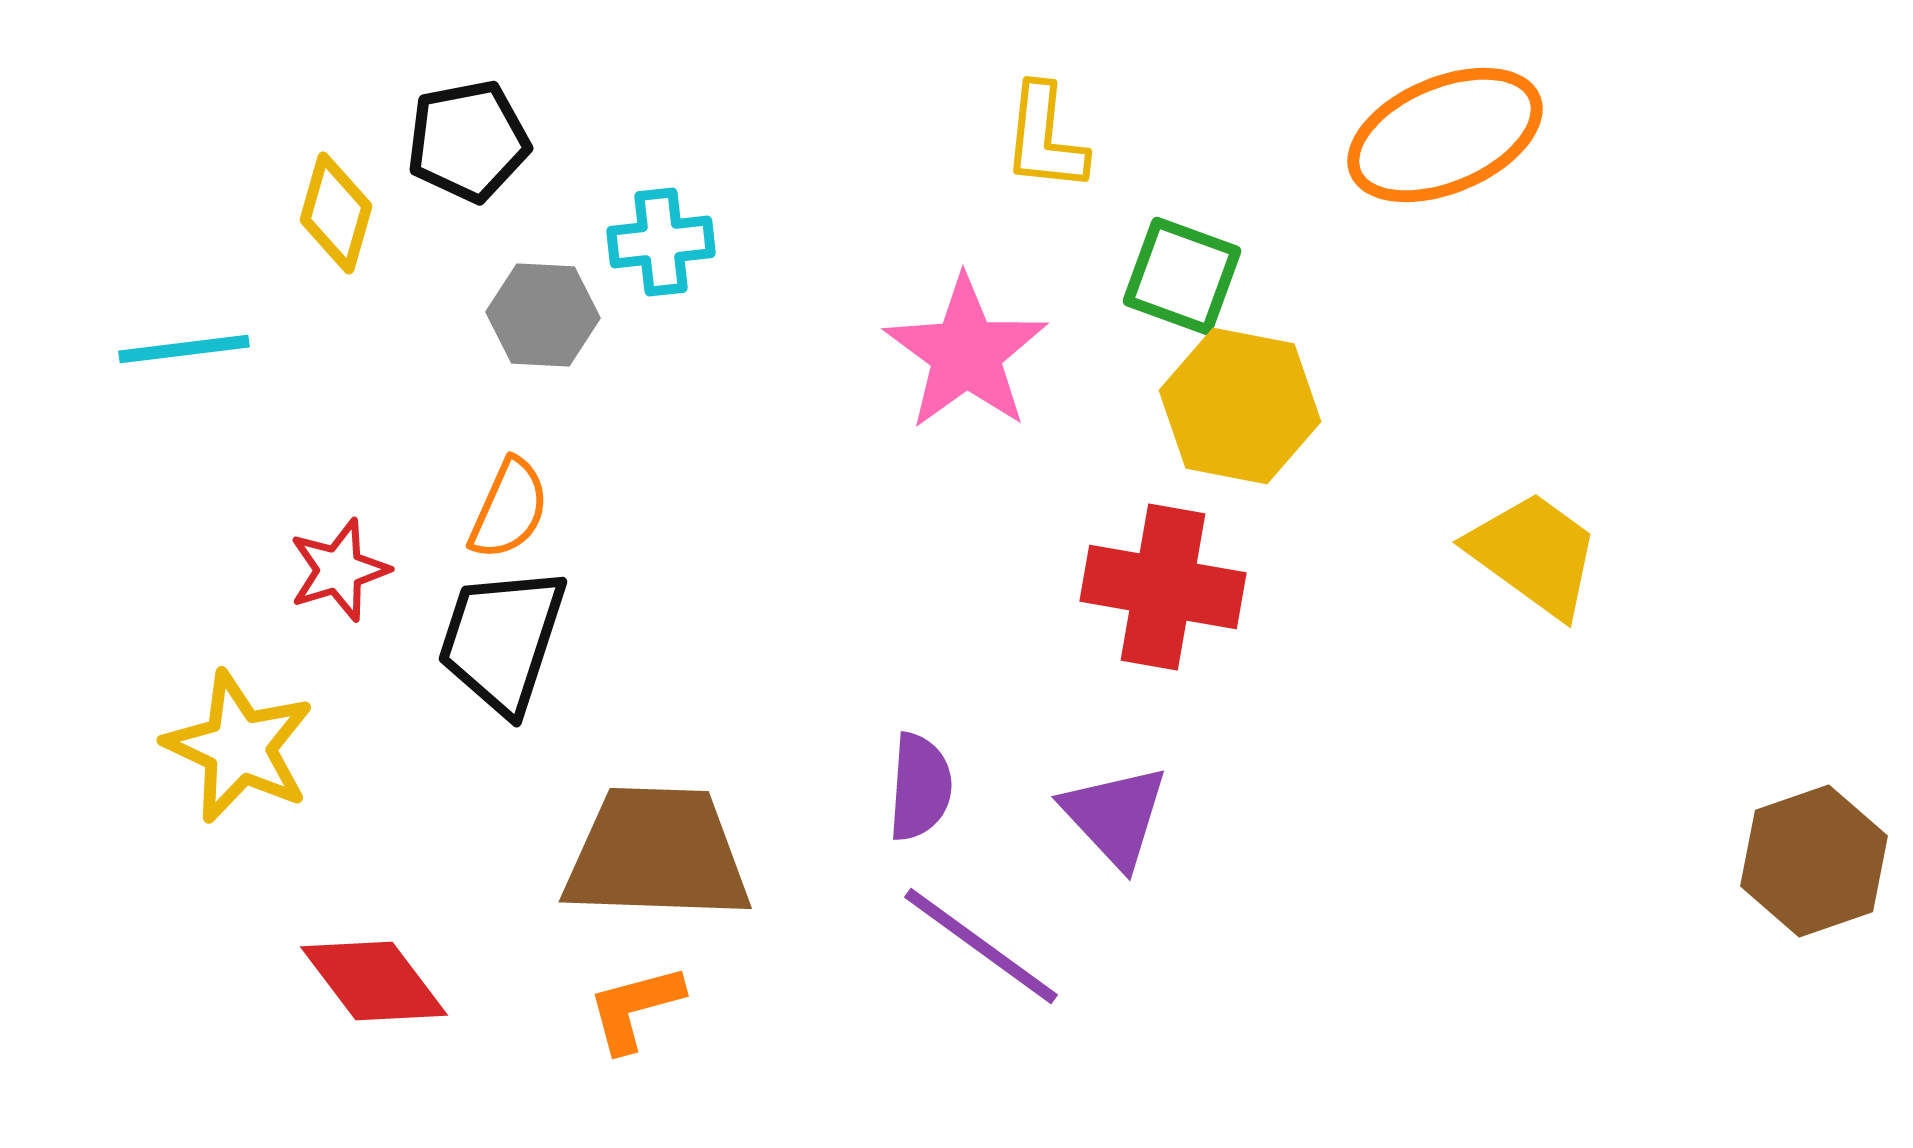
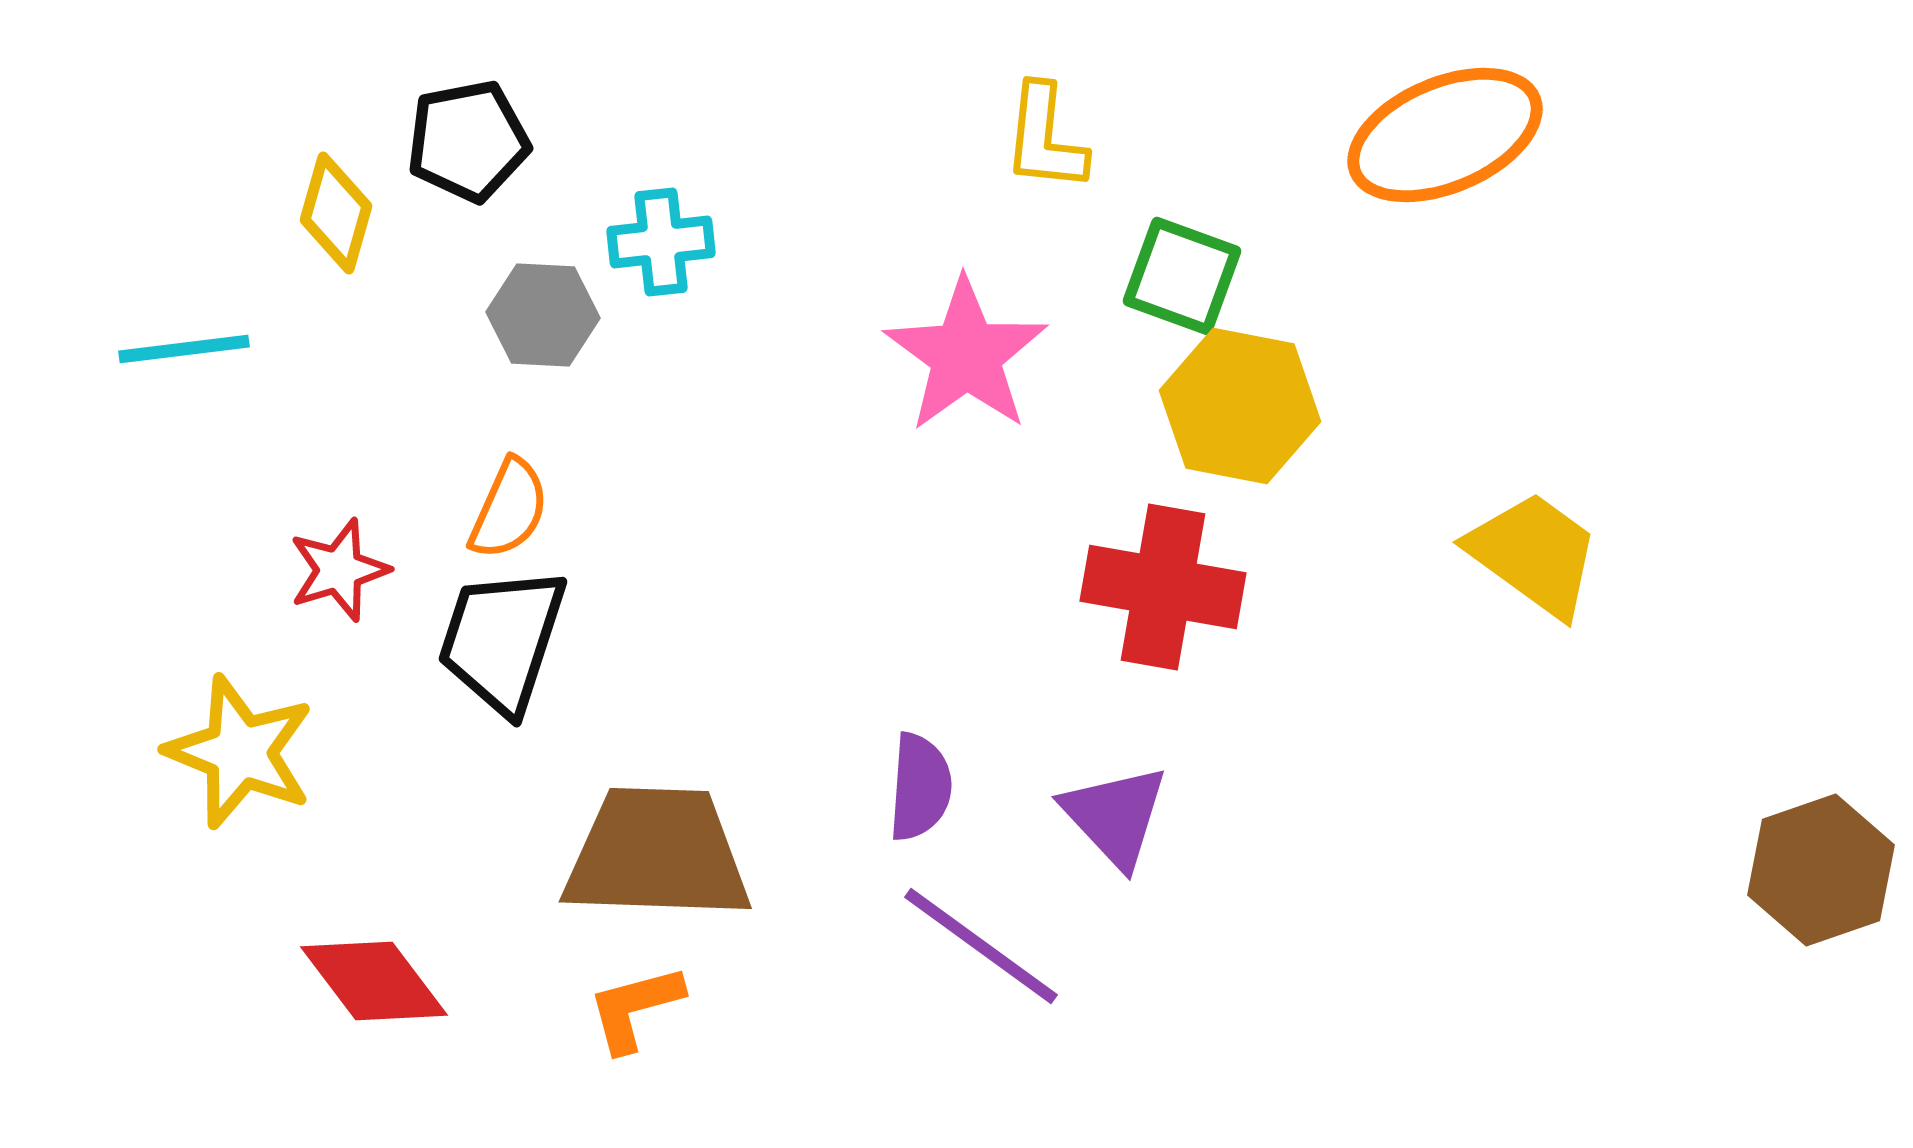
pink star: moved 2 px down
yellow star: moved 1 px right, 5 px down; rotated 3 degrees counterclockwise
brown hexagon: moved 7 px right, 9 px down
